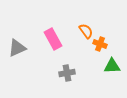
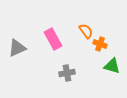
green triangle: rotated 18 degrees clockwise
